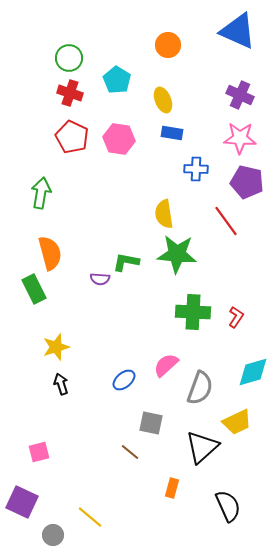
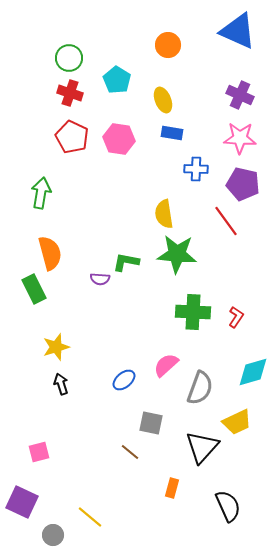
purple pentagon: moved 4 px left, 2 px down
black triangle: rotated 6 degrees counterclockwise
